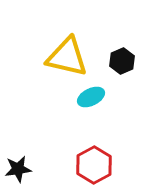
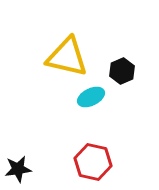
black hexagon: moved 10 px down
red hexagon: moved 1 px left, 3 px up; rotated 18 degrees counterclockwise
